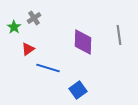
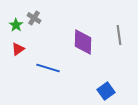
gray cross: rotated 24 degrees counterclockwise
green star: moved 2 px right, 2 px up
red triangle: moved 10 px left
blue square: moved 28 px right, 1 px down
